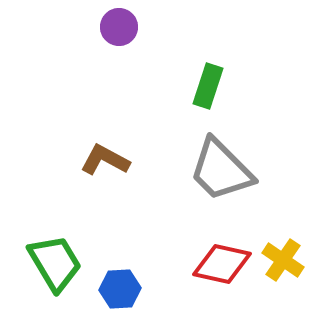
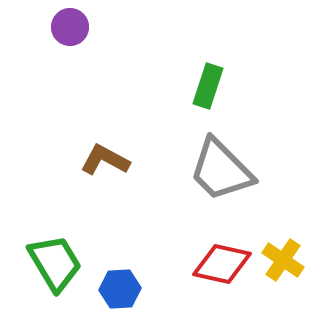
purple circle: moved 49 px left
